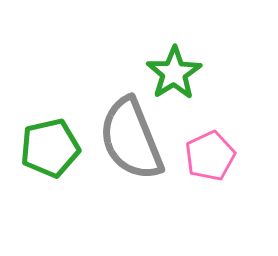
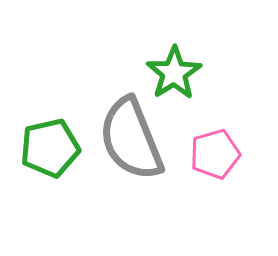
pink pentagon: moved 5 px right, 2 px up; rotated 9 degrees clockwise
